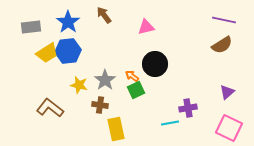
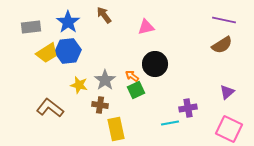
pink square: moved 1 px down
